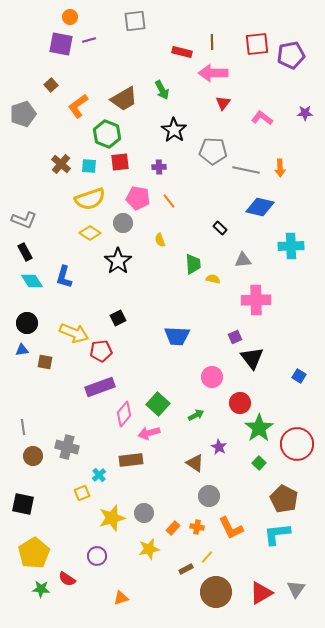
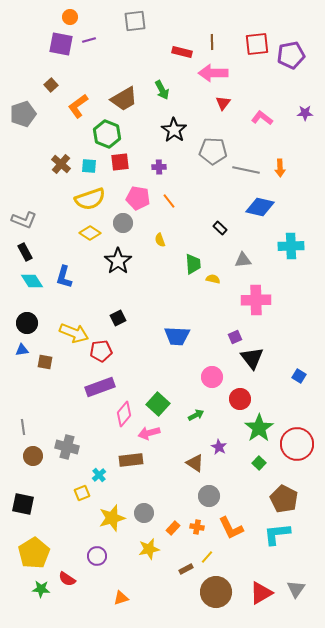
red circle at (240, 403): moved 4 px up
